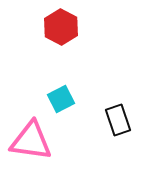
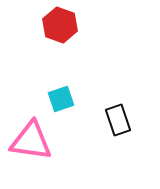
red hexagon: moved 1 px left, 2 px up; rotated 8 degrees counterclockwise
cyan square: rotated 8 degrees clockwise
